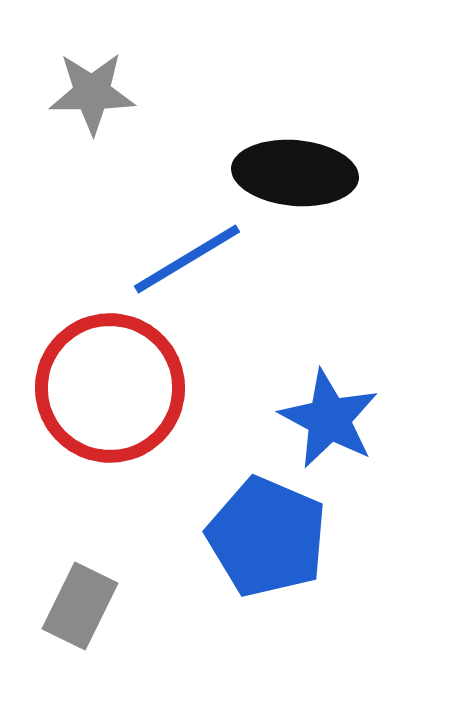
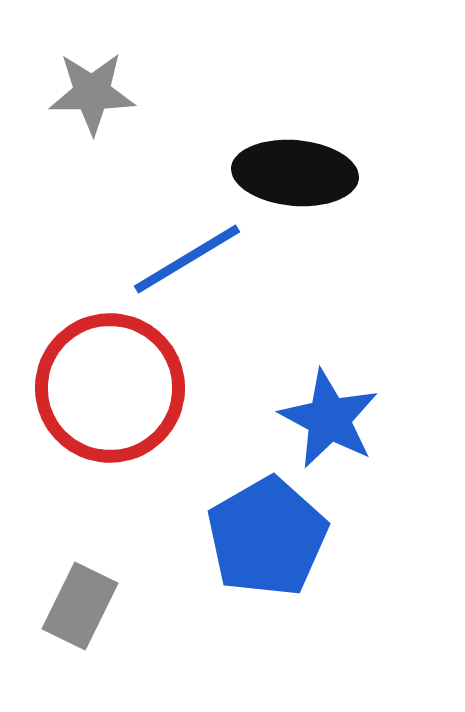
blue pentagon: rotated 19 degrees clockwise
